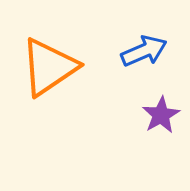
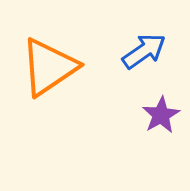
blue arrow: rotated 12 degrees counterclockwise
